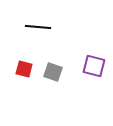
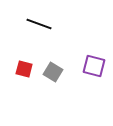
black line: moved 1 px right, 3 px up; rotated 15 degrees clockwise
gray square: rotated 12 degrees clockwise
